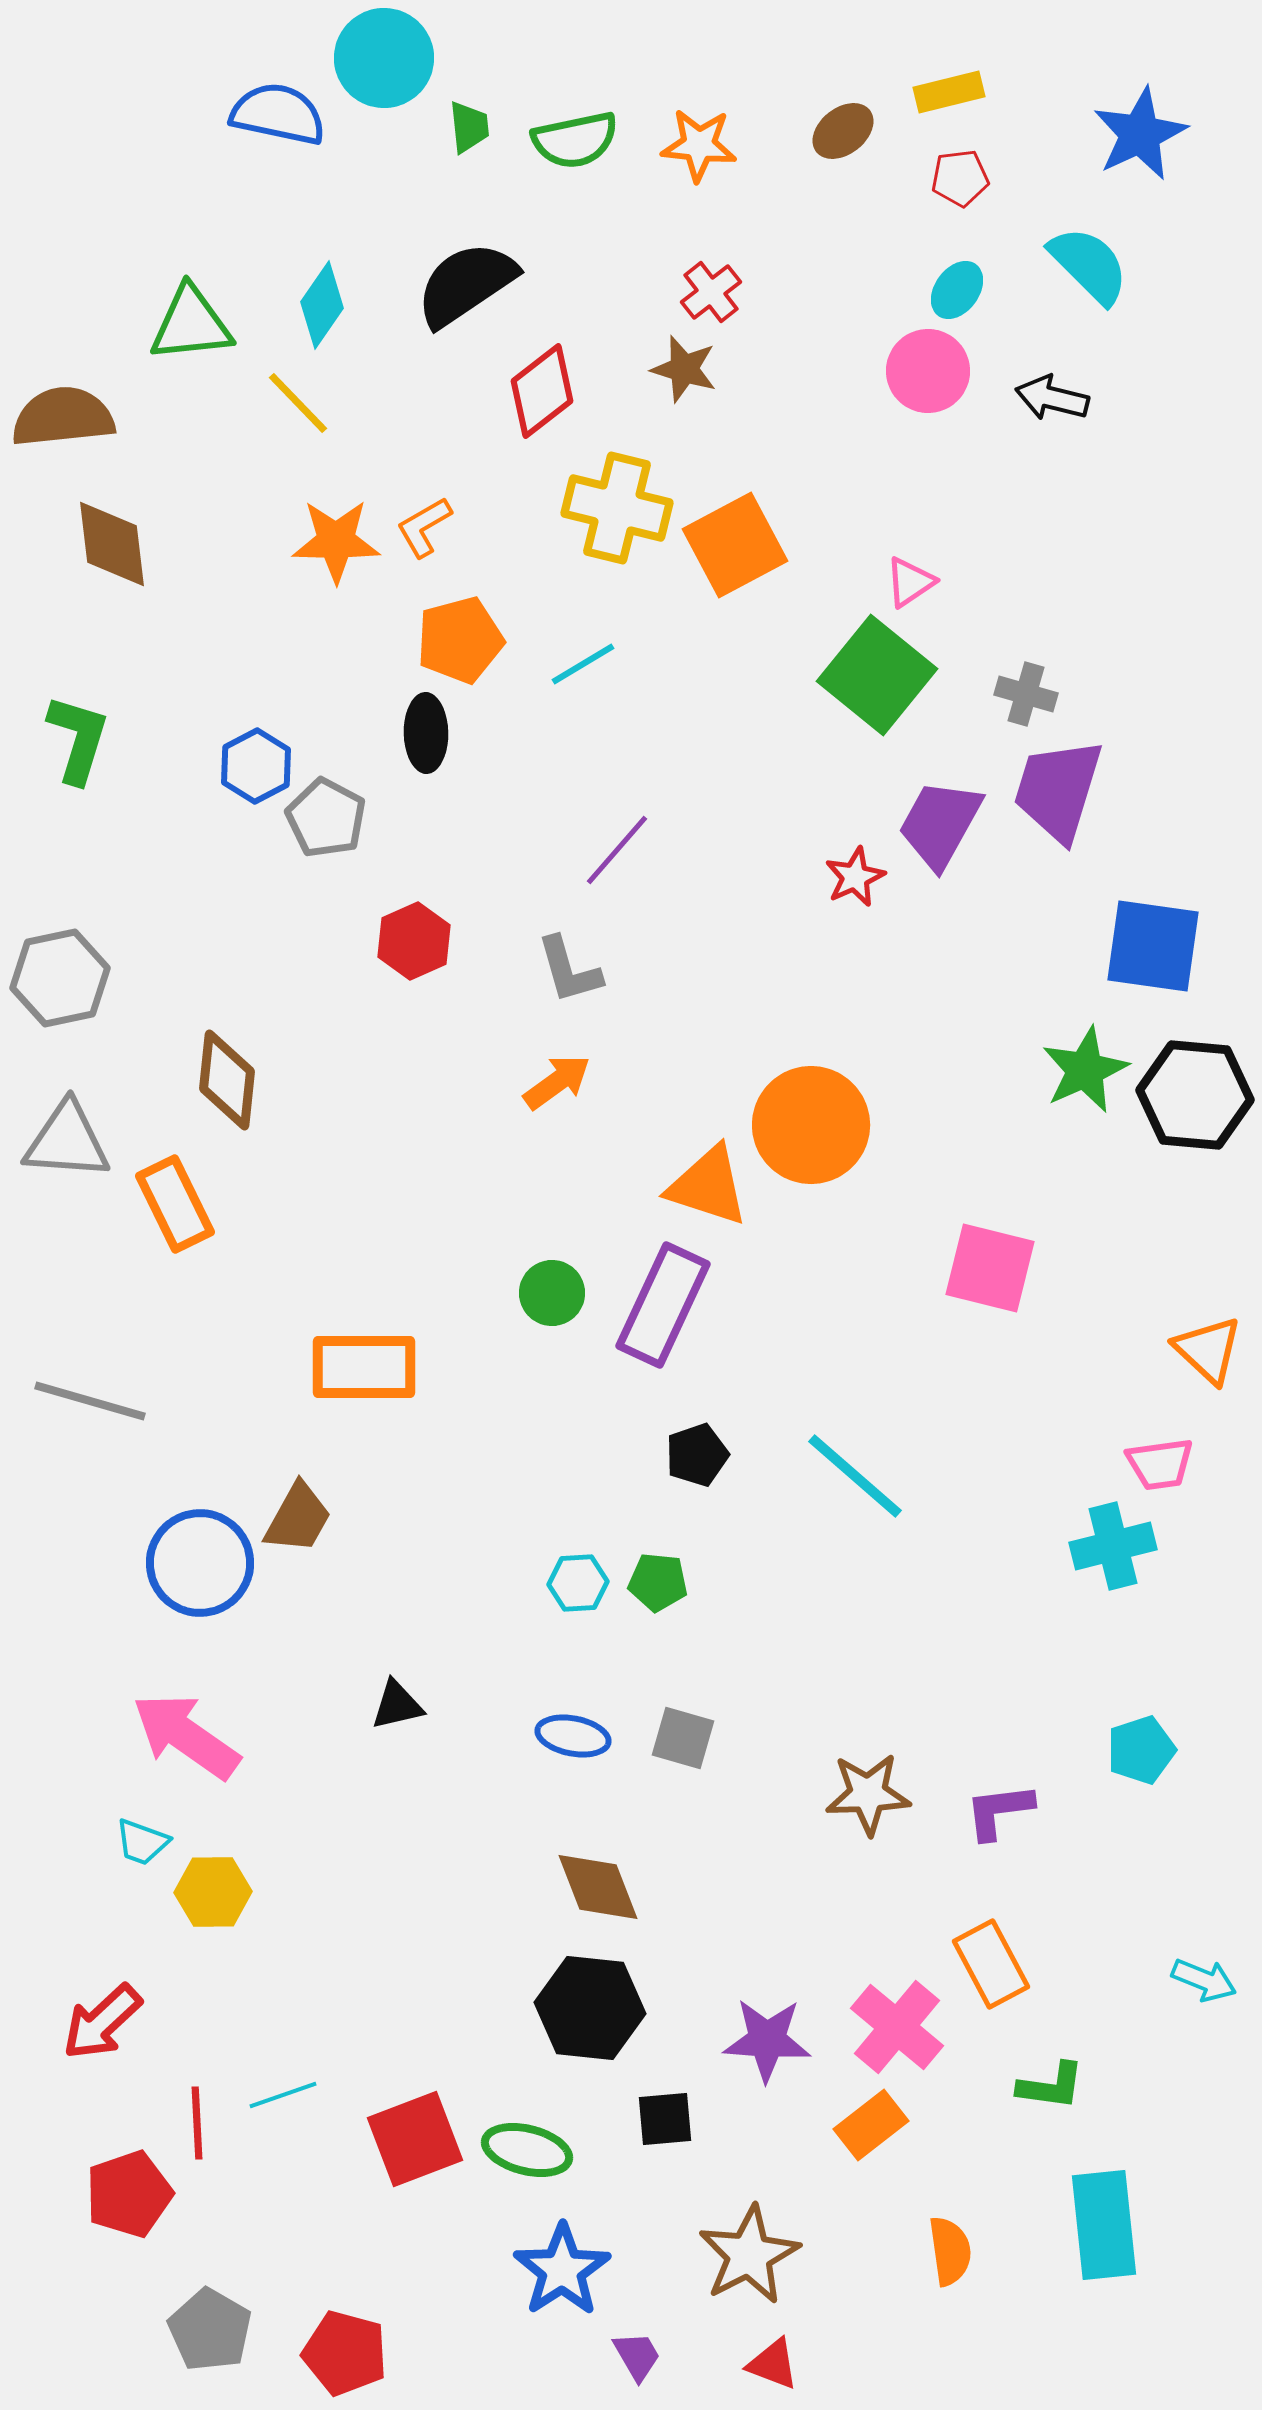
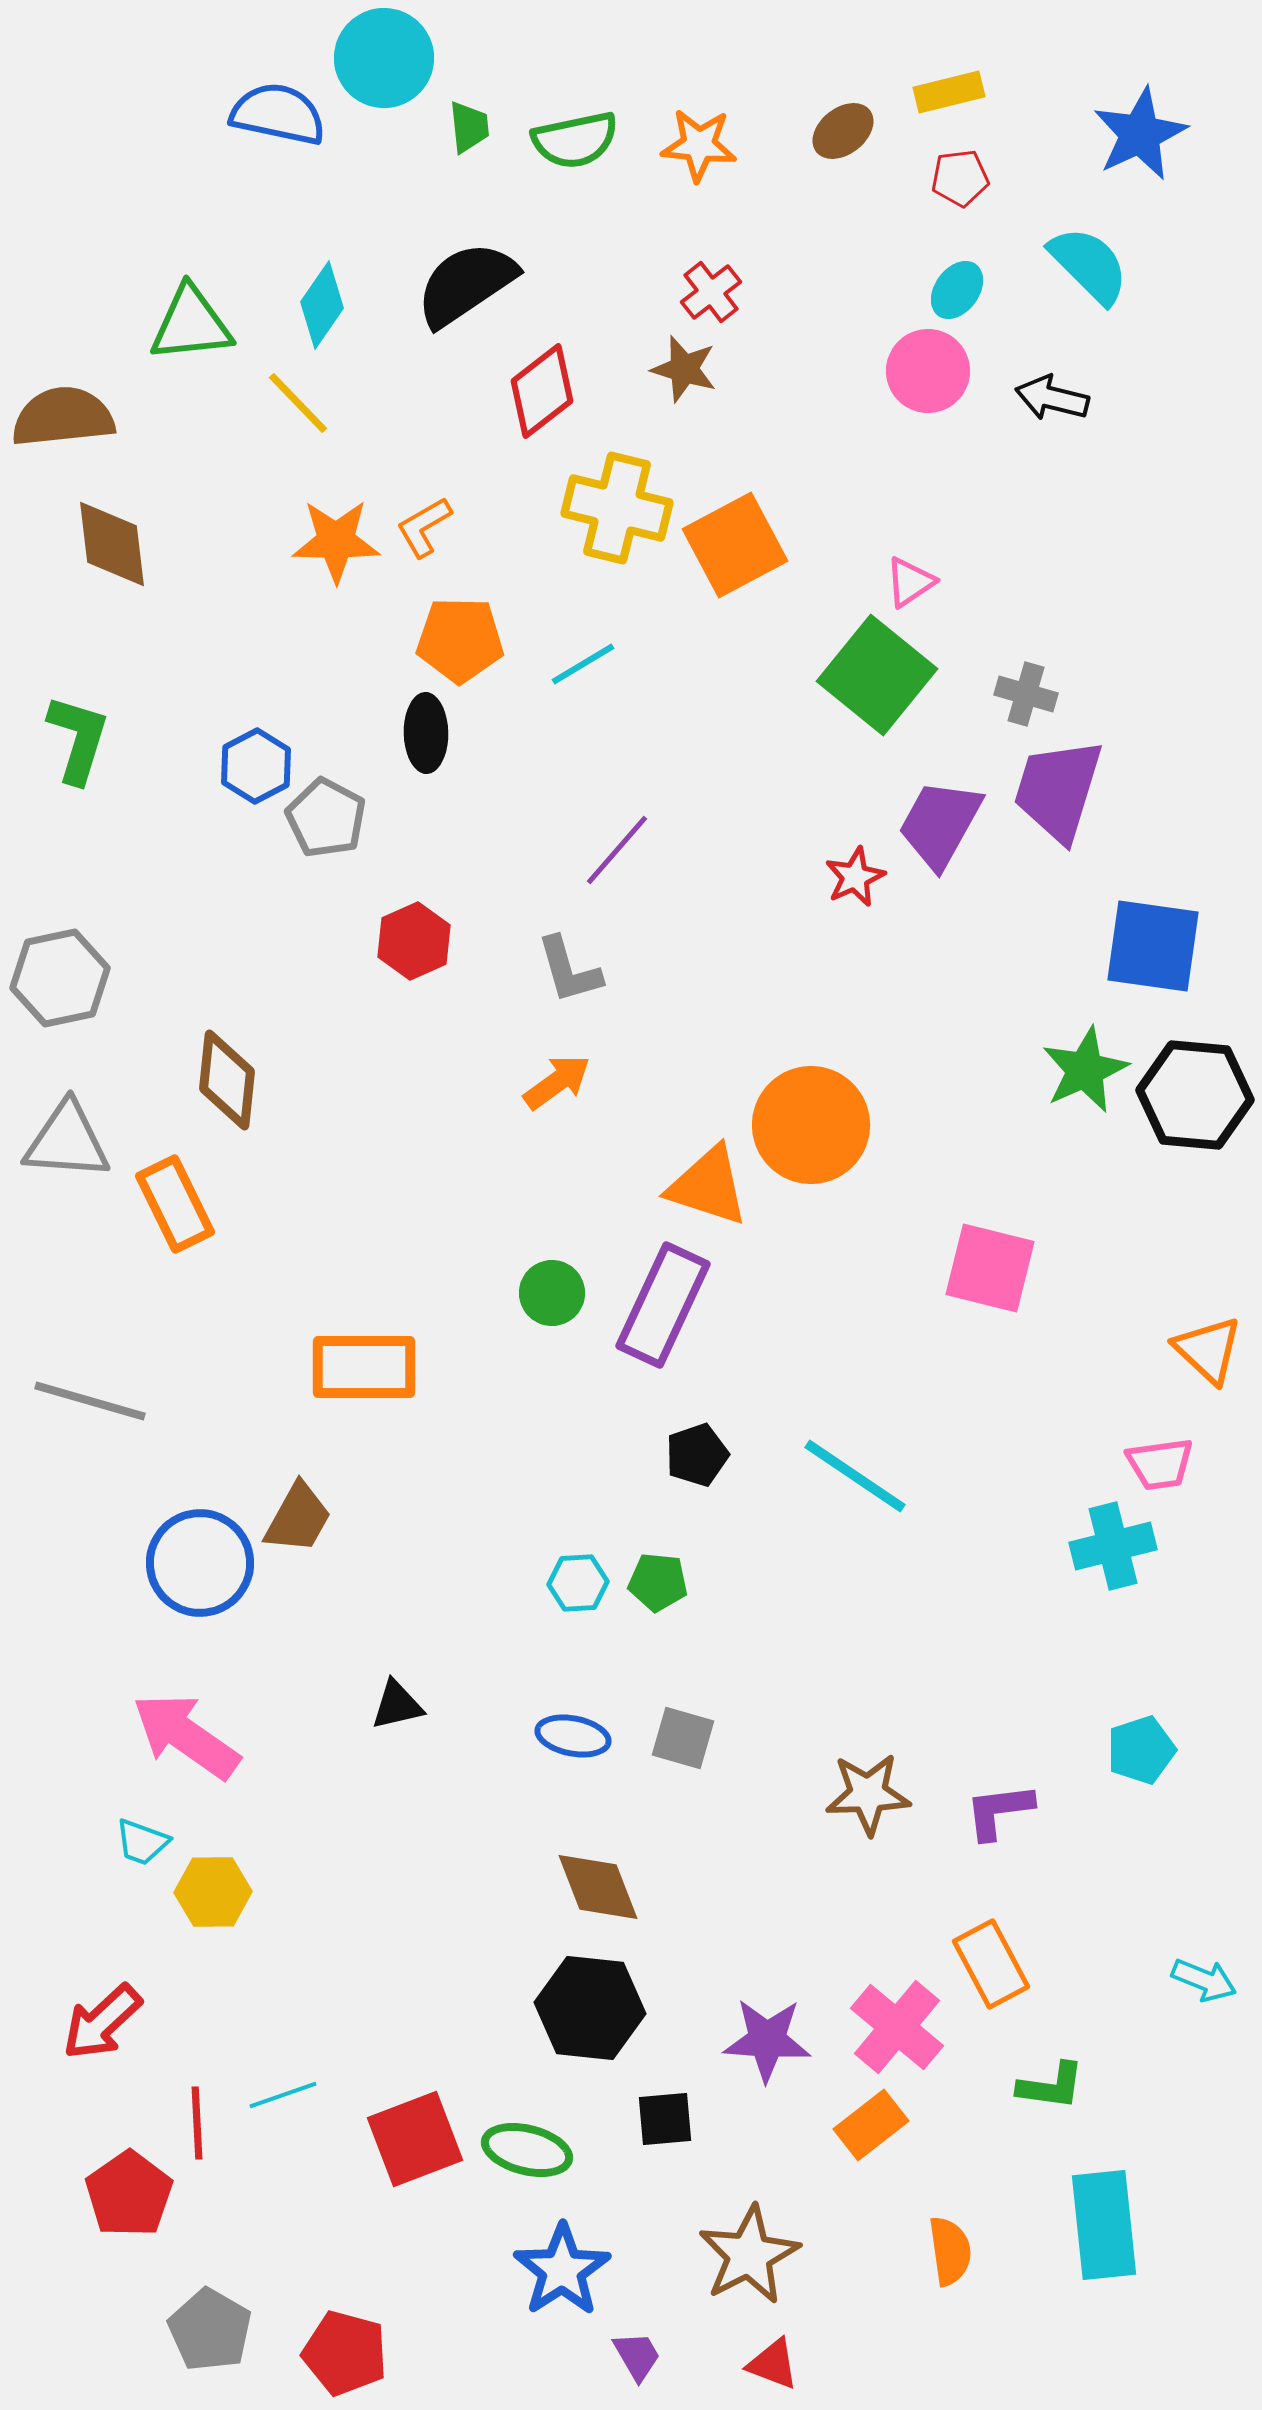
orange pentagon at (460, 640): rotated 16 degrees clockwise
cyan line at (855, 1476): rotated 7 degrees counterclockwise
red pentagon at (129, 2194): rotated 16 degrees counterclockwise
